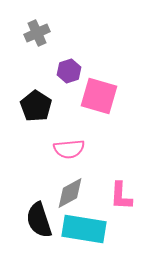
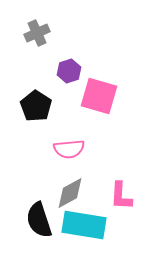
cyan rectangle: moved 4 px up
